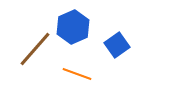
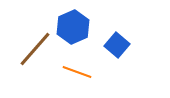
blue square: rotated 15 degrees counterclockwise
orange line: moved 2 px up
